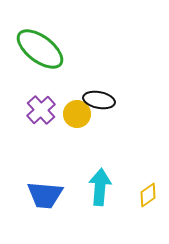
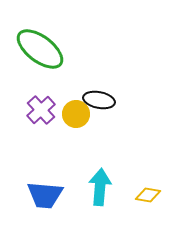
yellow circle: moved 1 px left
yellow diamond: rotated 45 degrees clockwise
